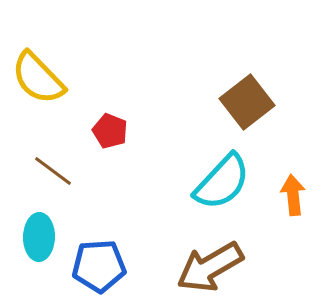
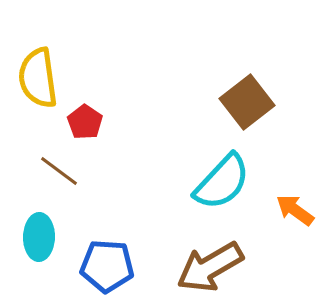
yellow semicircle: rotated 36 degrees clockwise
red pentagon: moved 25 px left, 9 px up; rotated 12 degrees clockwise
brown line: moved 6 px right
orange arrow: moved 2 px right, 15 px down; rotated 48 degrees counterclockwise
blue pentagon: moved 8 px right; rotated 8 degrees clockwise
